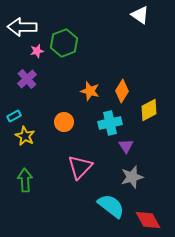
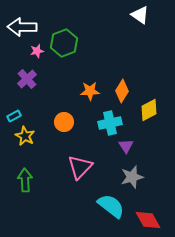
orange star: rotated 18 degrees counterclockwise
